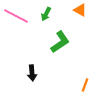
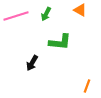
pink line: rotated 45 degrees counterclockwise
green L-shape: rotated 40 degrees clockwise
black arrow: moved 10 px up; rotated 35 degrees clockwise
orange line: moved 2 px right, 1 px down
